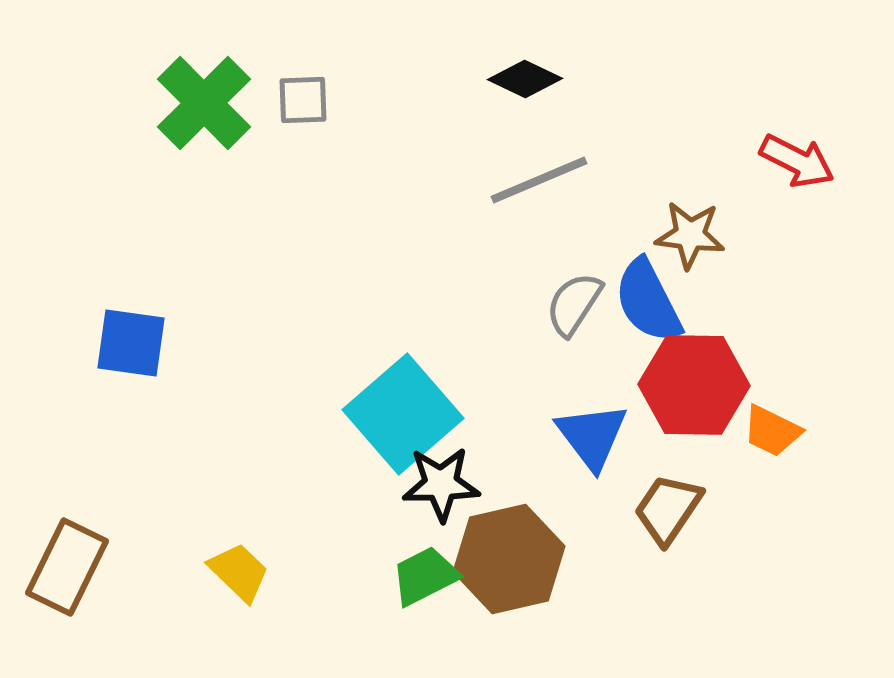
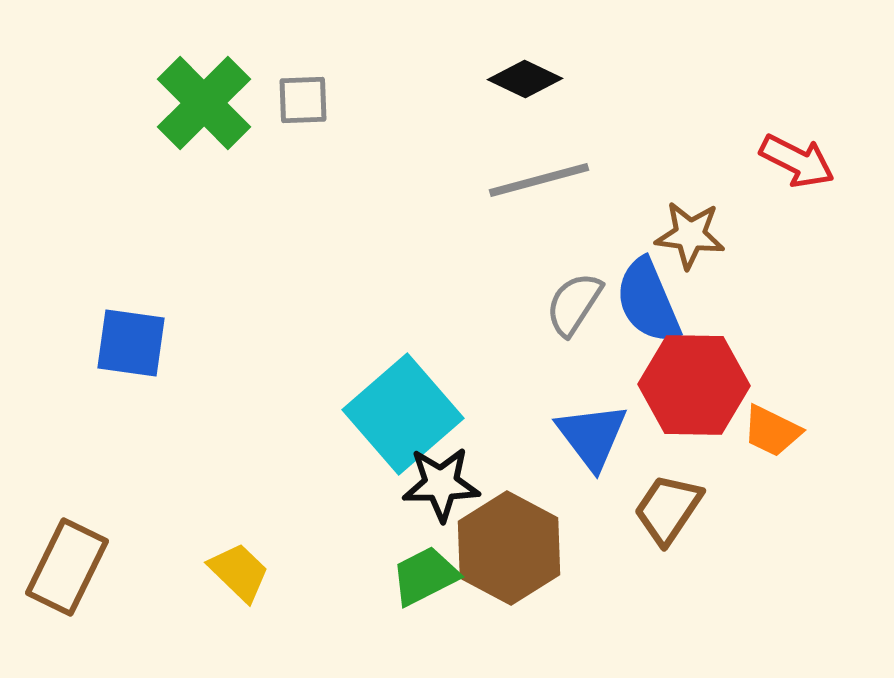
gray line: rotated 8 degrees clockwise
blue semicircle: rotated 4 degrees clockwise
brown hexagon: moved 11 px up; rotated 19 degrees counterclockwise
